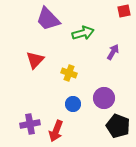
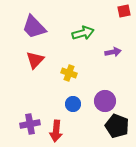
purple trapezoid: moved 14 px left, 8 px down
purple arrow: rotated 49 degrees clockwise
purple circle: moved 1 px right, 3 px down
black pentagon: moved 1 px left
red arrow: rotated 15 degrees counterclockwise
